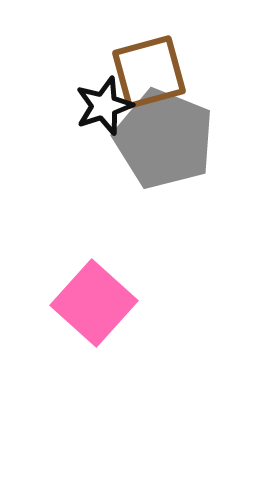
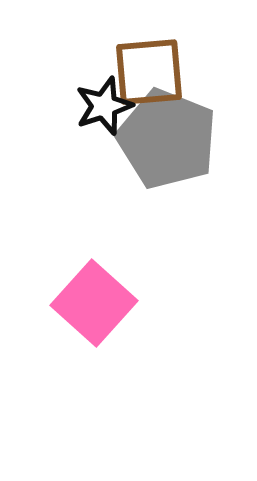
brown square: rotated 10 degrees clockwise
gray pentagon: moved 3 px right
